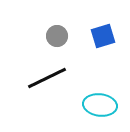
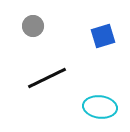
gray circle: moved 24 px left, 10 px up
cyan ellipse: moved 2 px down
